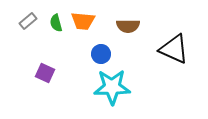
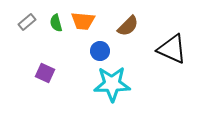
gray rectangle: moved 1 px left, 1 px down
brown semicircle: rotated 45 degrees counterclockwise
black triangle: moved 2 px left
blue circle: moved 1 px left, 3 px up
cyan star: moved 3 px up
